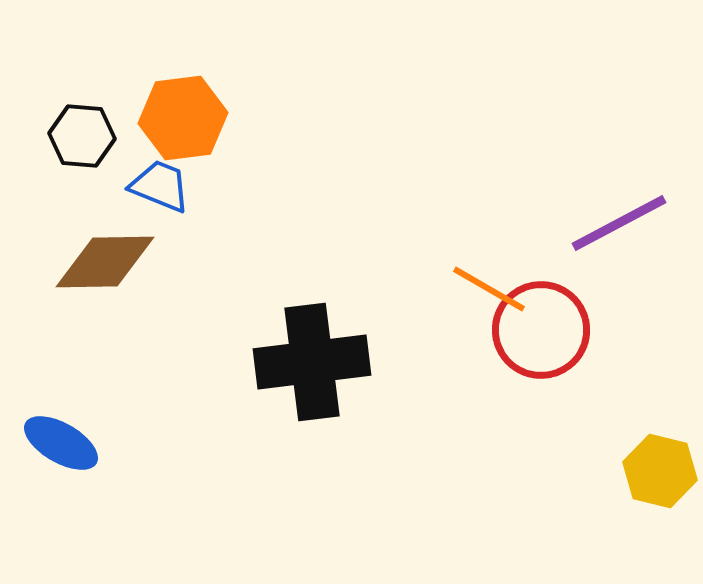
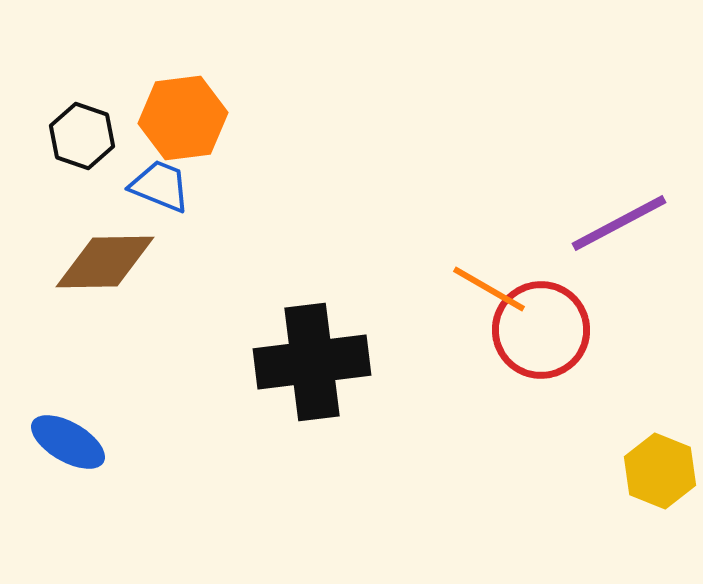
black hexagon: rotated 14 degrees clockwise
blue ellipse: moved 7 px right, 1 px up
yellow hexagon: rotated 8 degrees clockwise
